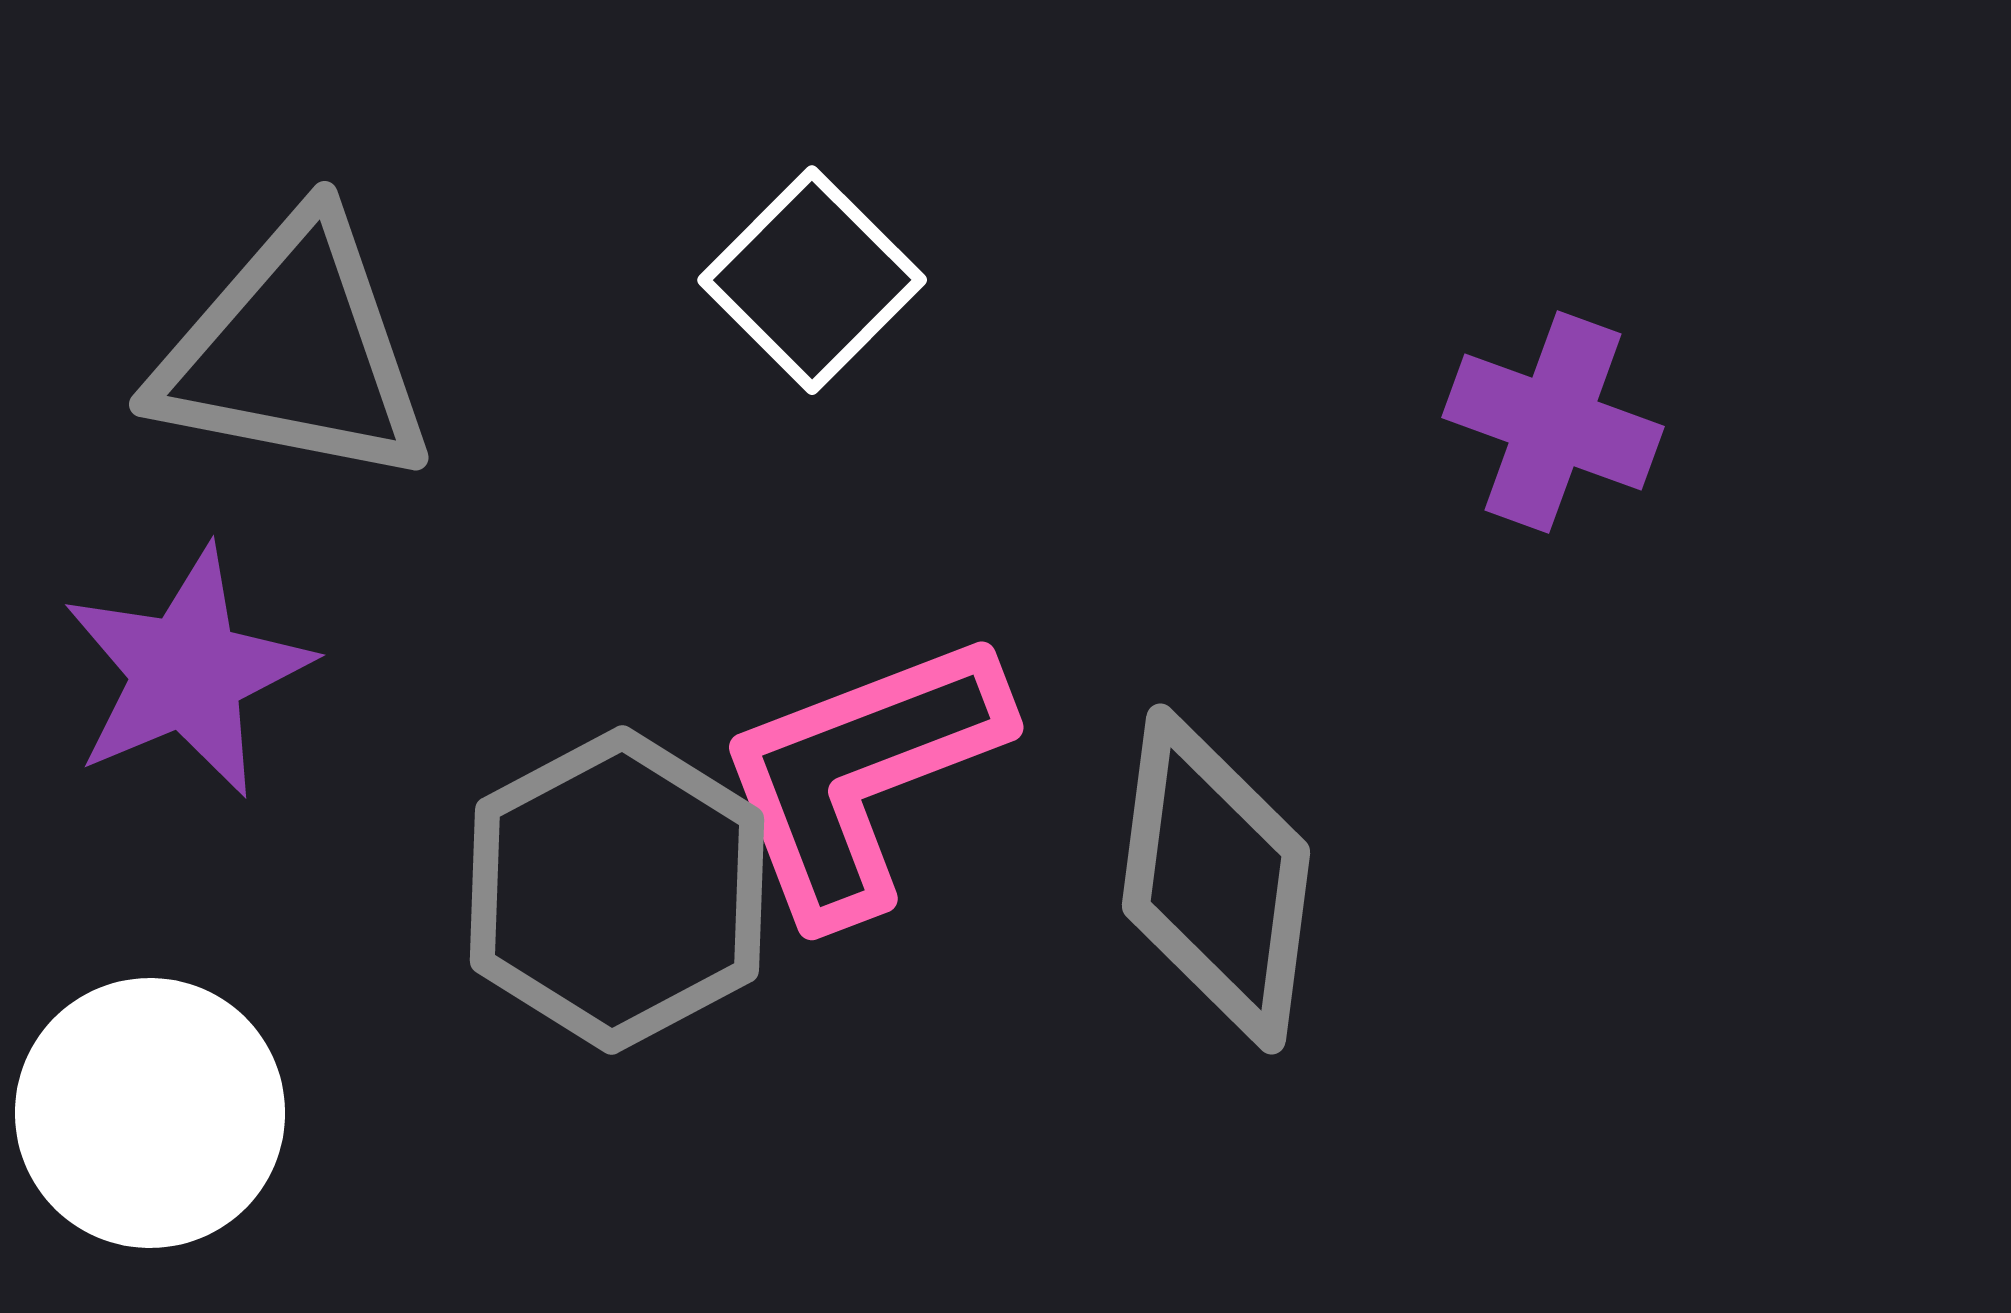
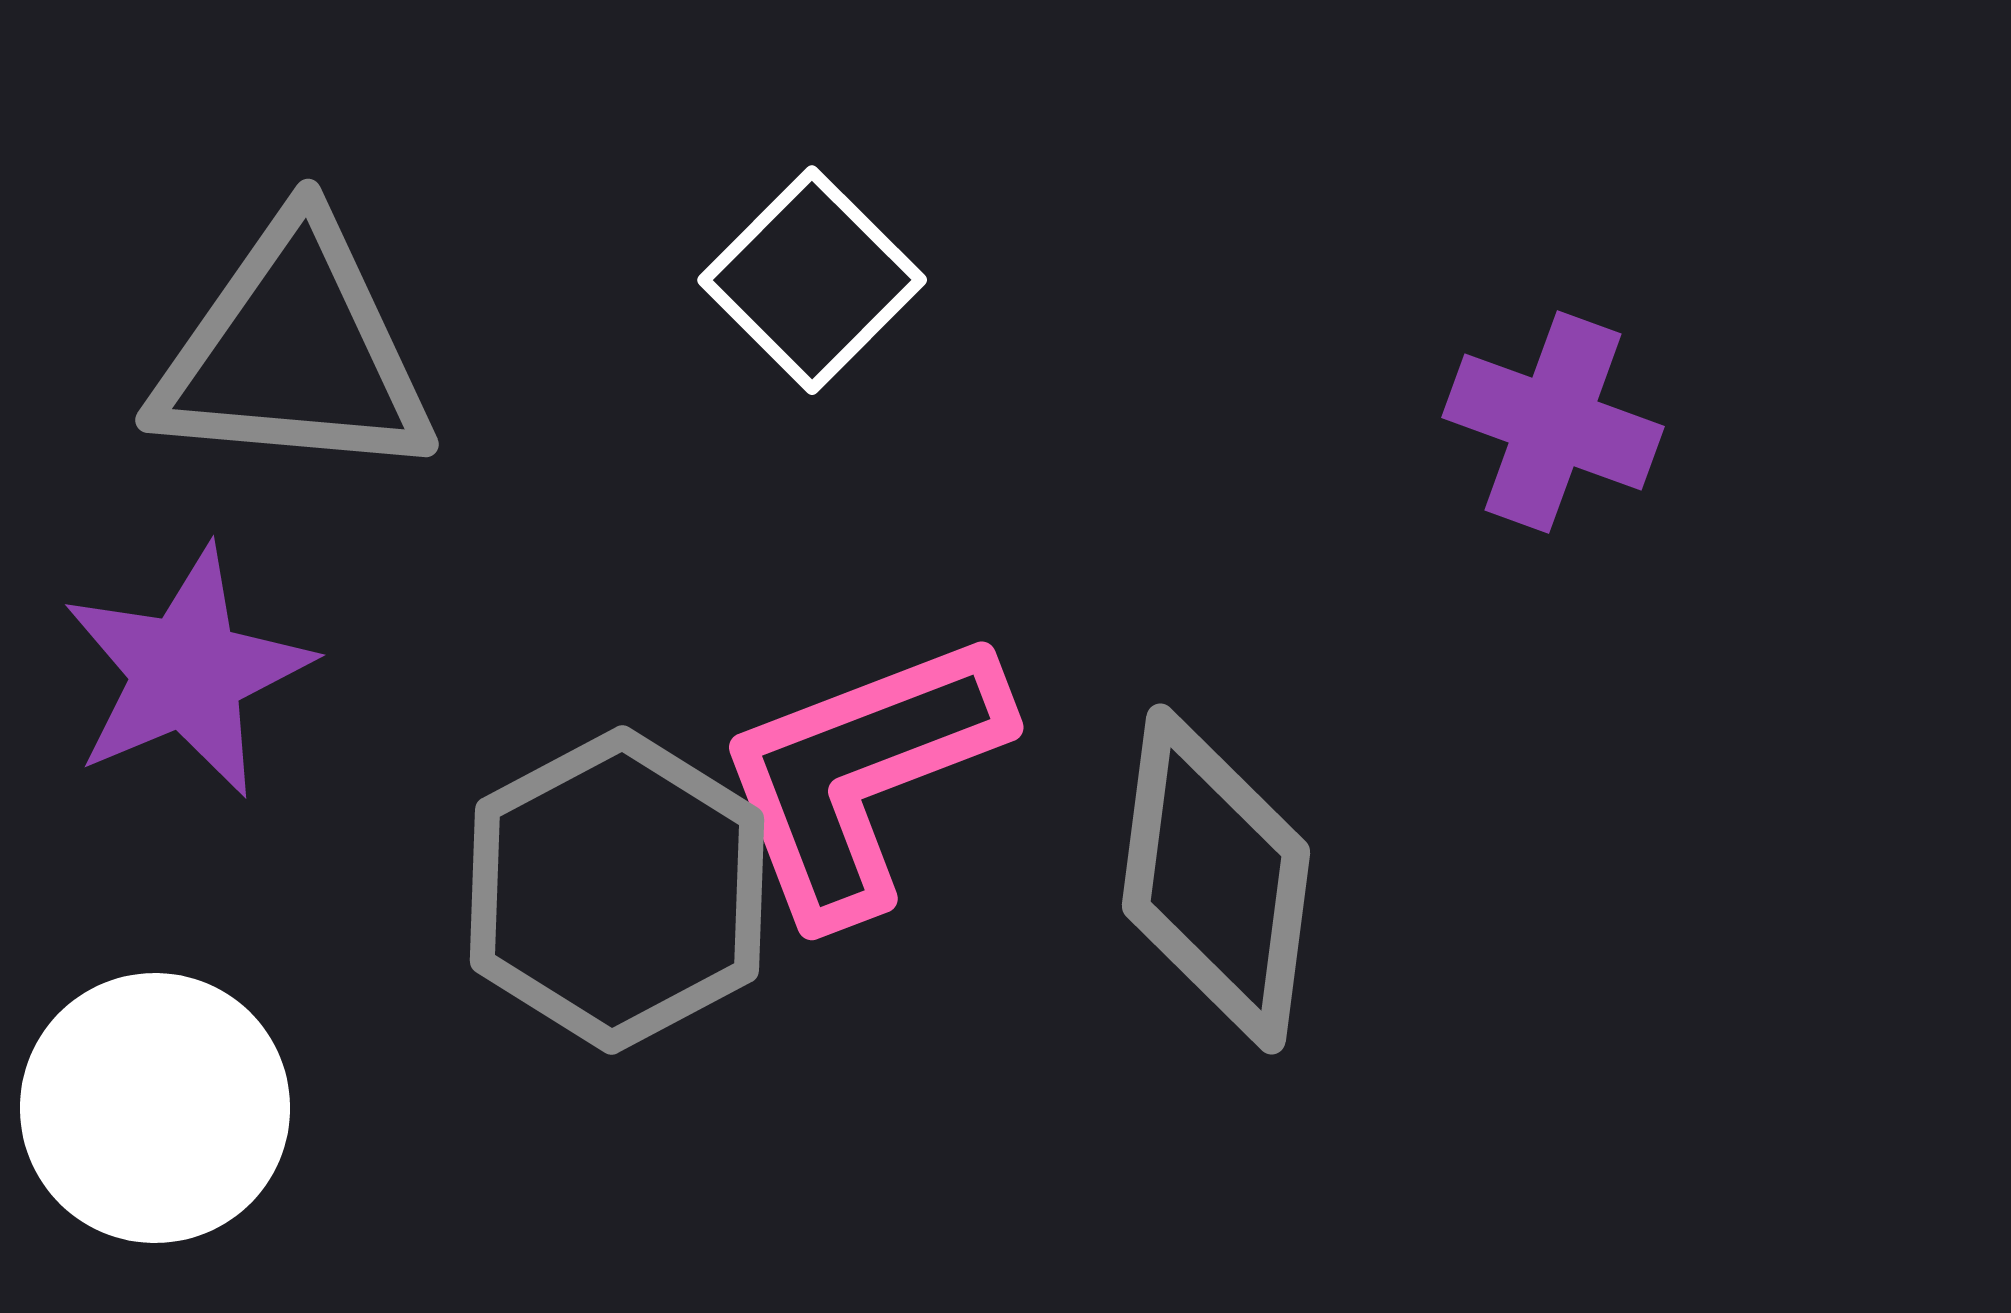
gray triangle: rotated 6 degrees counterclockwise
white circle: moved 5 px right, 5 px up
